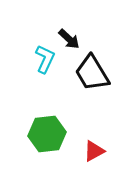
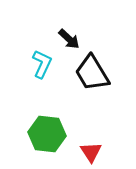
cyan L-shape: moved 3 px left, 5 px down
green hexagon: rotated 12 degrees clockwise
red triangle: moved 3 px left, 1 px down; rotated 35 degrees counterclockwise
